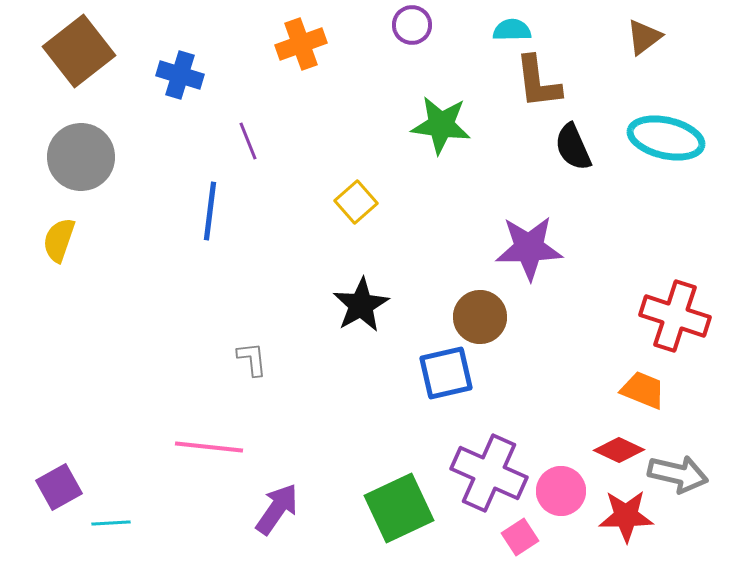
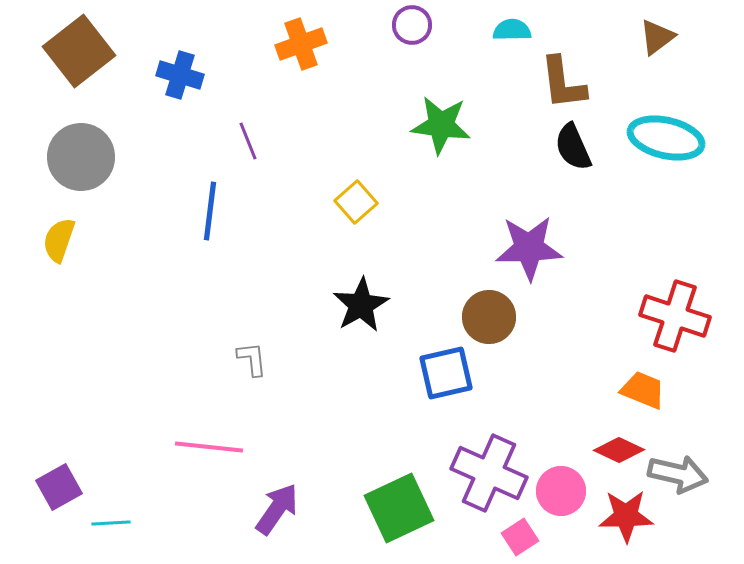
brown triangle: moved 13 px right
brown L-shape: moved 25 px right, 1 px down
brown circle: moved 9 px right
